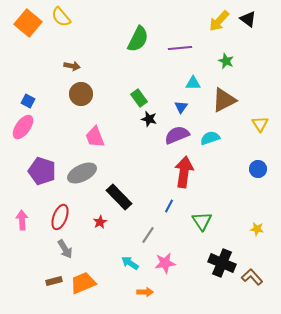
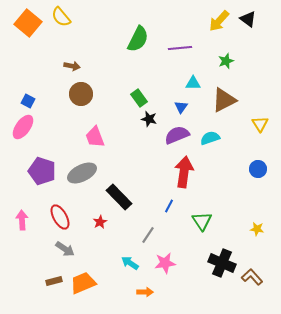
green star: rotated 28 degrees clockwise
red ellipse: rotated 50 degrees counterclockwise
gray arrow: rotated 24 degrees counterclockwise
